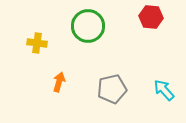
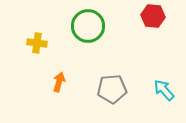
red hexagon: moved 2 px right, 1 px up
gray pentagon: rotated 8 degrees clockwise
